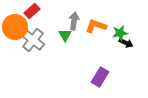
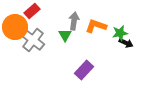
purple rectangle: moved 16 px left, 7 px up; rotated 12 degrees clockwise
